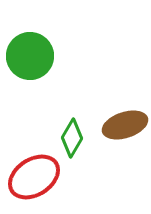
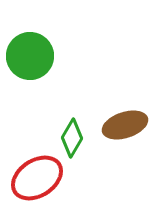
red ellipse: moved 3 px right, 1 px down
